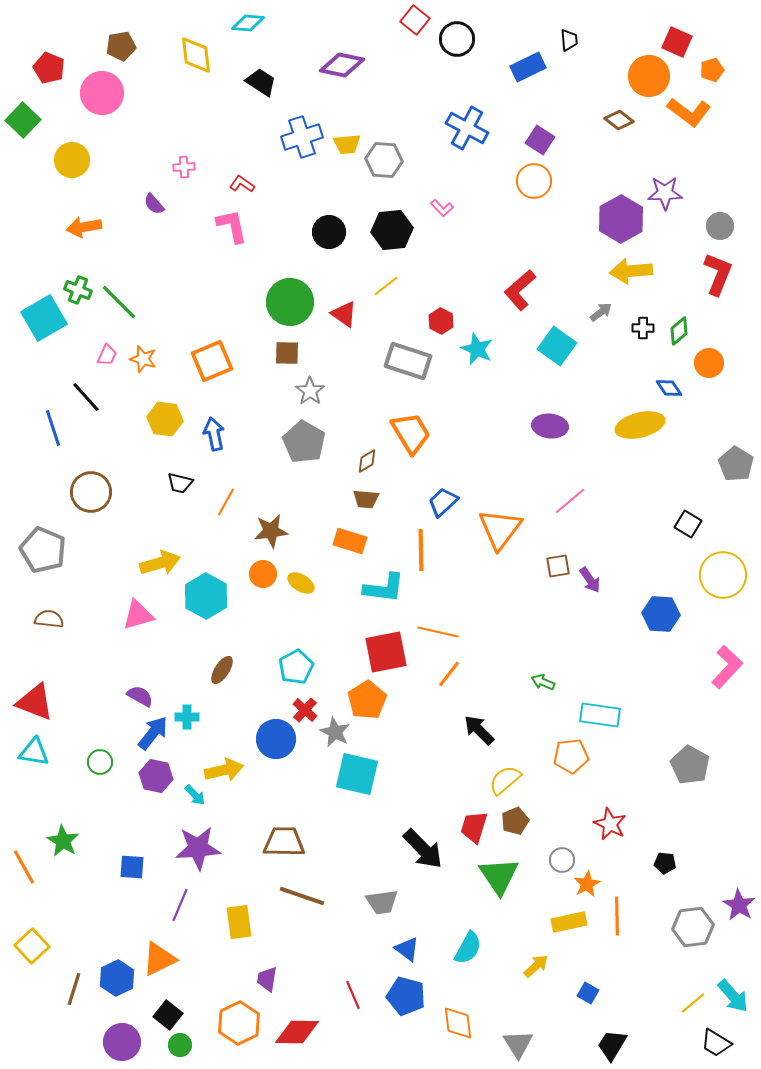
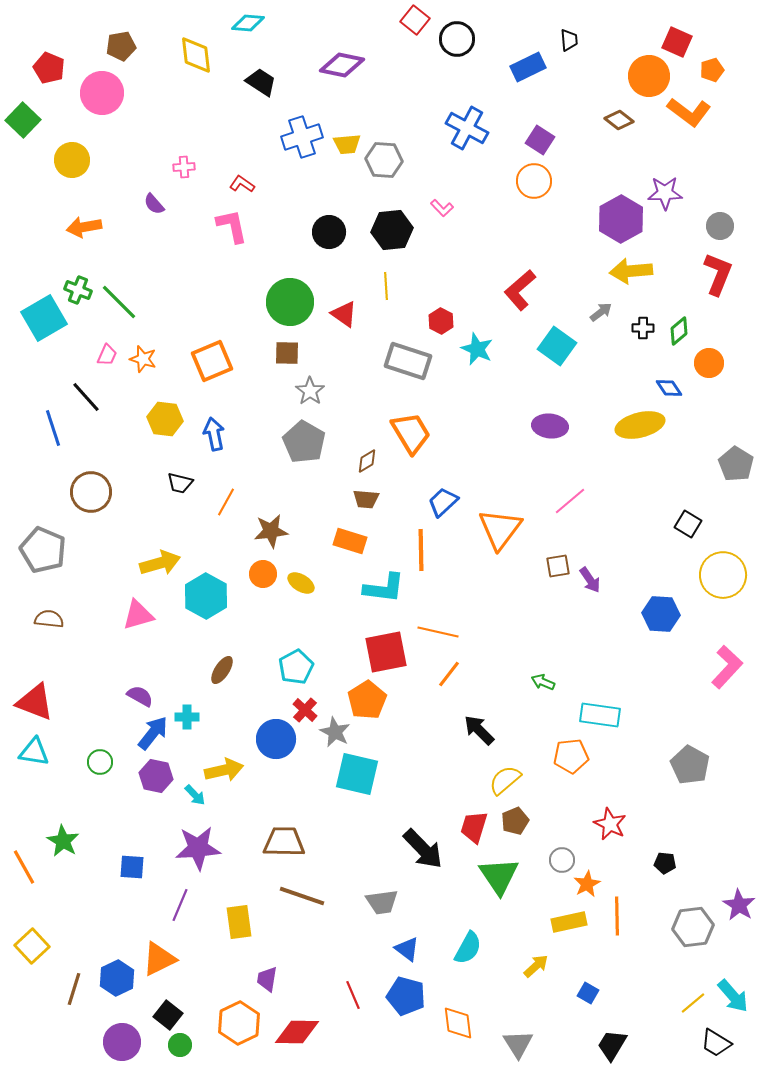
yellow line at (386, 286): rotated 56 degrees counterclockwise
